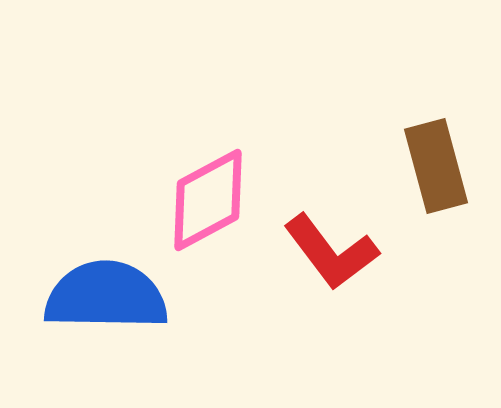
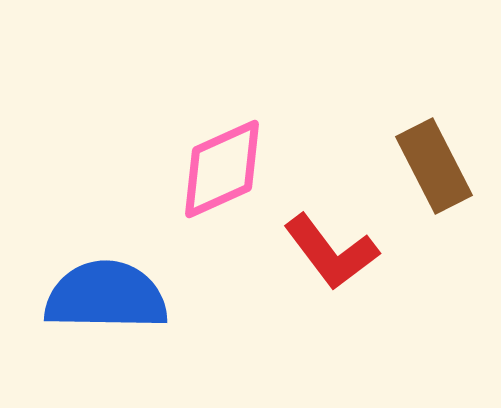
brown rectangle: moved 2 px left; rotated 12 degrees counterclockwise
pink diamond: moved 14 px right, 31 px up; rotated 4 degrees clockwise
